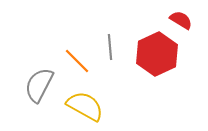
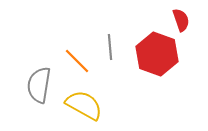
red semicircle: rotated 40 degrees clockwise
red hexagon: rotated 15 degrees counterclockwise
gray semicircle: rotated 18 degrees counterclockwise
yellow semicircle: moved 1 px left, 1 px up
